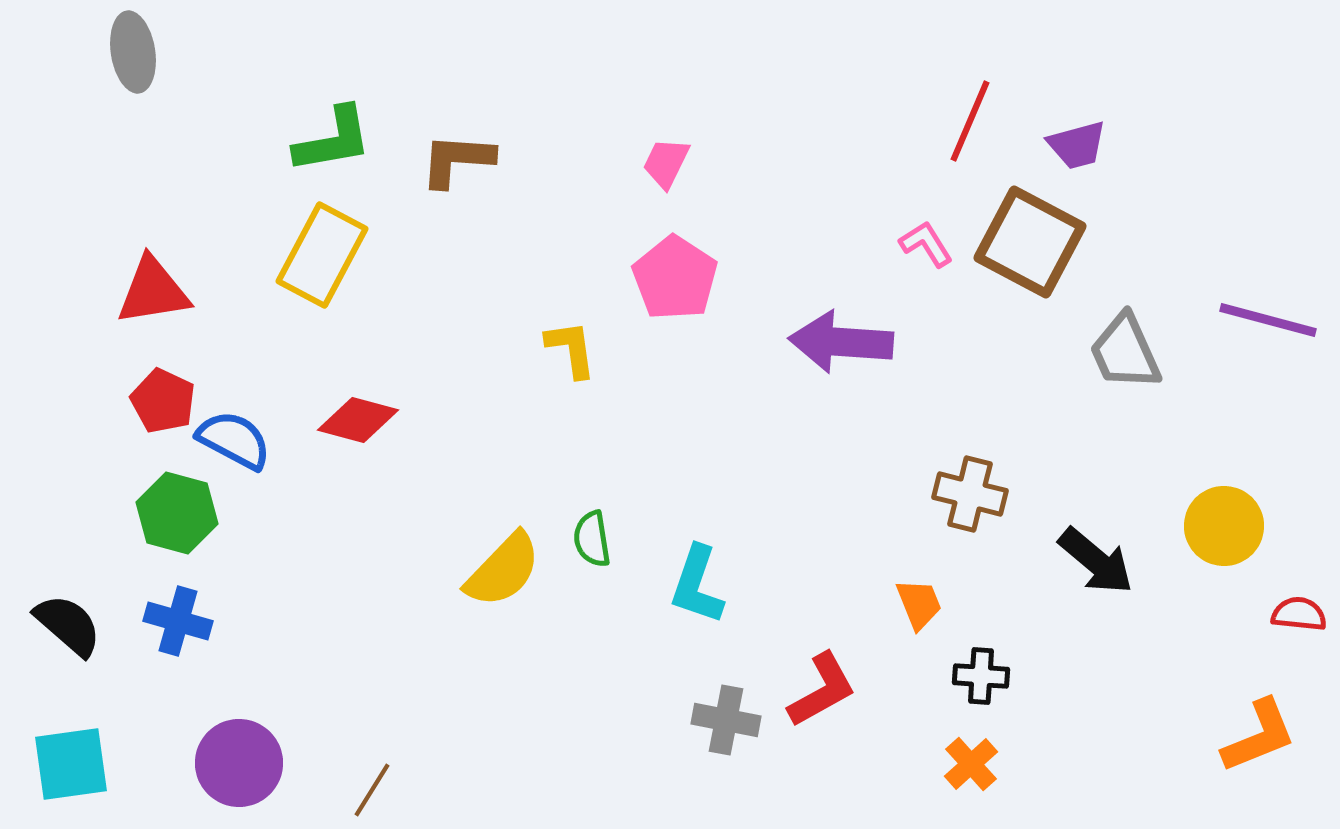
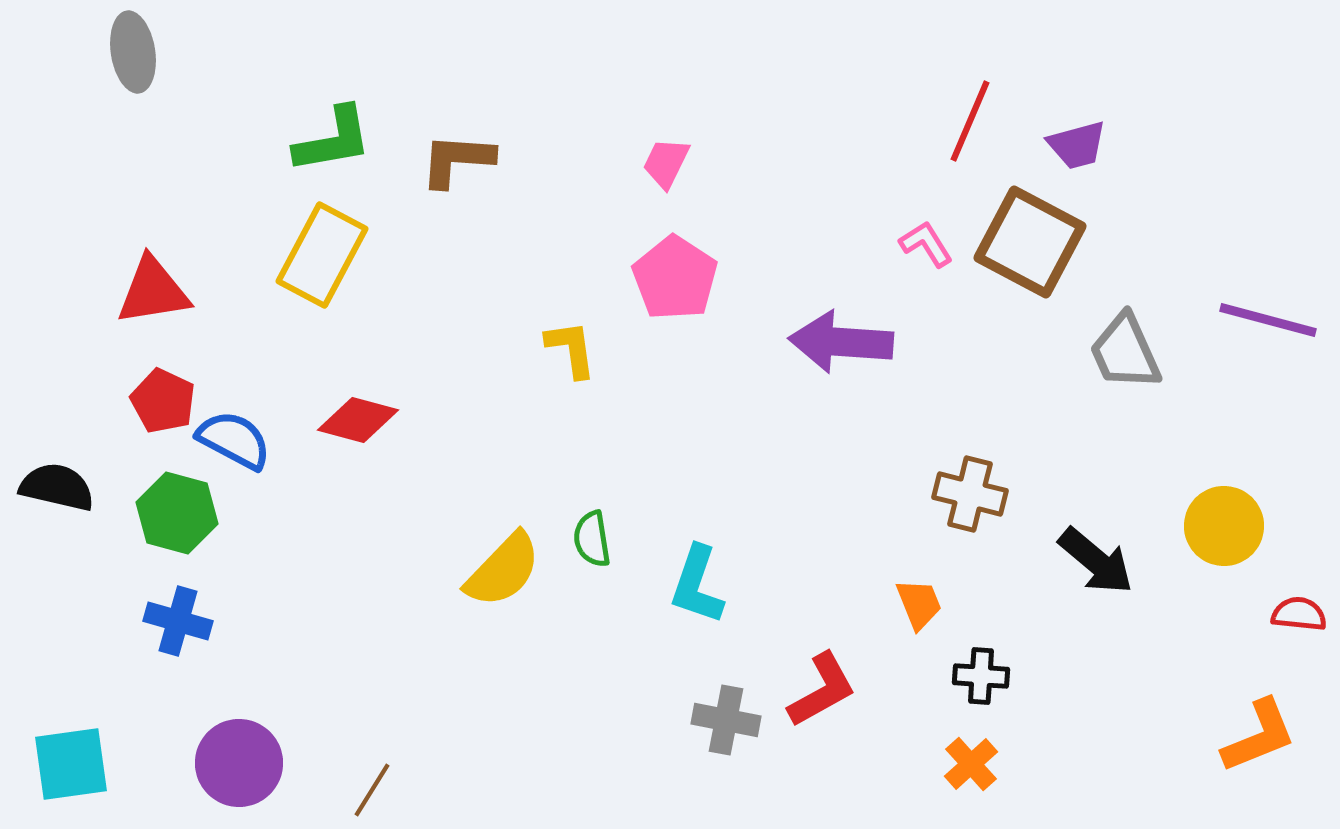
black semicircle: moved 11 px left, 138 px up; rotated 28 degrees counterclockwise
